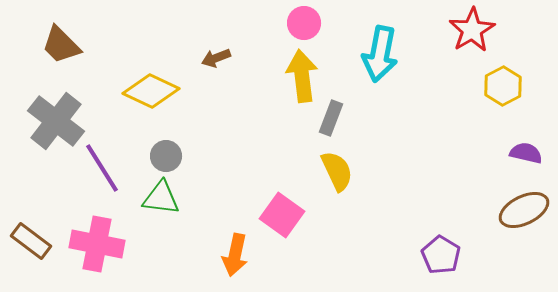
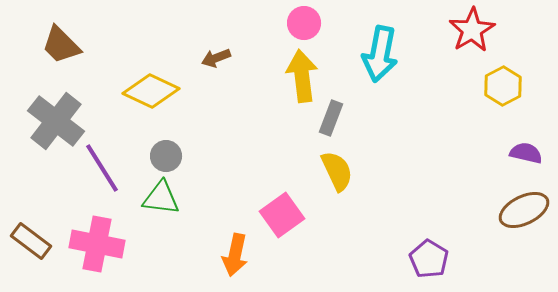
pink square: rotated 18 degrees clockwise
purple pentagon: moved 12 px left, 4 px down
